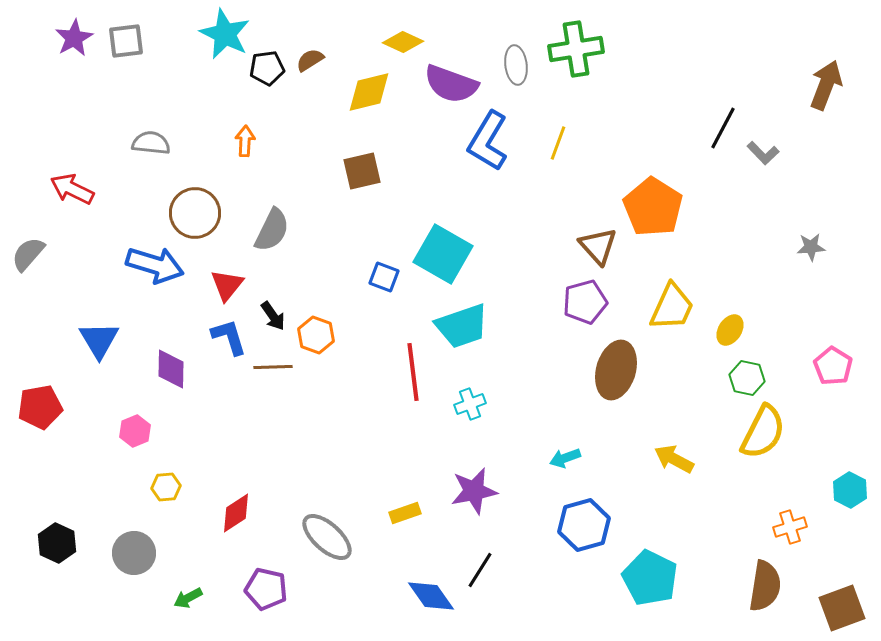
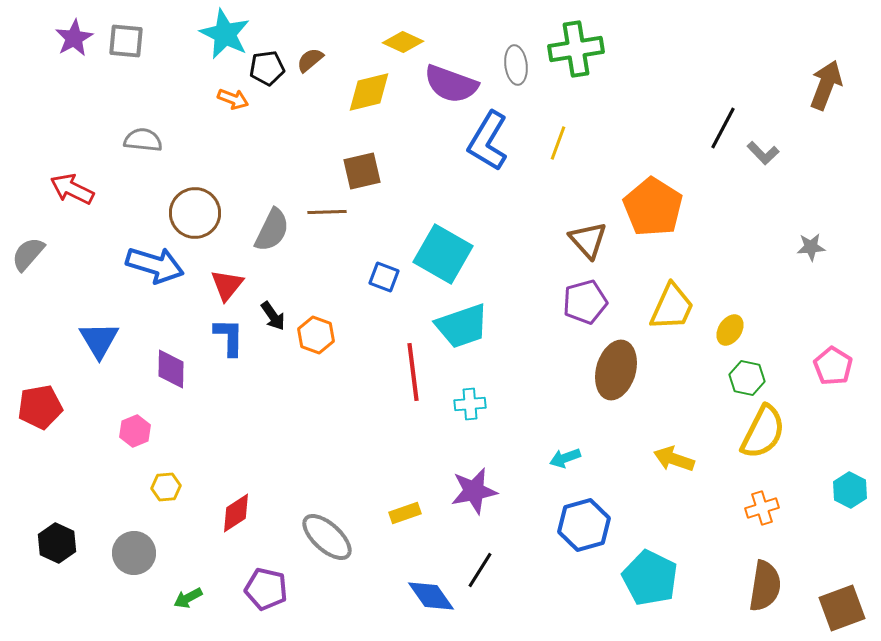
gray square at (126, 41): rotated 12 degrees clockwise
brown semicircle at (310, 60): rotated 8 degrees counterclockwise
orange arrow at (245, 141): moved 12 px left, 42 px up; rotated 108 degrees clockwise
gray semicircle at (151, 143): moved 8 px left, 3 px up
brown triangle at (598, 246): moved 10 px left, 6 px up
blue L-shape at (229, 337): rotated 18 degrees clockwise
brown line at (273, 367): moved 54 px right, 155 px up
cyan cross at (470, 404): rotated 16 degrees clockwise
yellow arrow at (674, 459): rotated 9 degrees counterclockwise
orange cross at (790, 527): moved 28 px left, 19 px up
